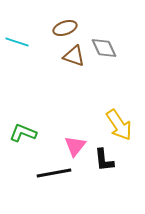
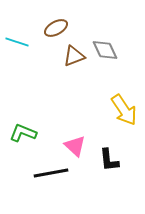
brown ellipse: moved 9 px left; rotated 10 degrees counterclockwise
gray diamond: moved 1 px right, 2 px down
brown triangle: rotated 40 degrees counterclockwise
yellow arrow: moved 5 px right, 15 px up
pink triangle: rotated 25 degrees counterclockwise
black L-shape: moved 5 px right
black line: moved 3 px left
